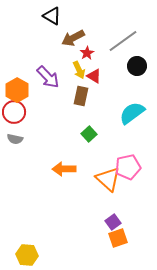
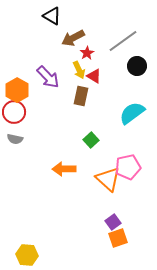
green square: moved 2 px right, 6 px down
